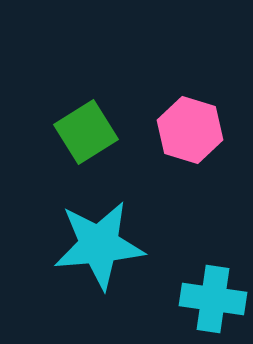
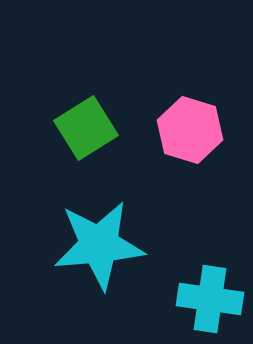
green square: moved 4 px up
cyan cross: moved 3 px left
